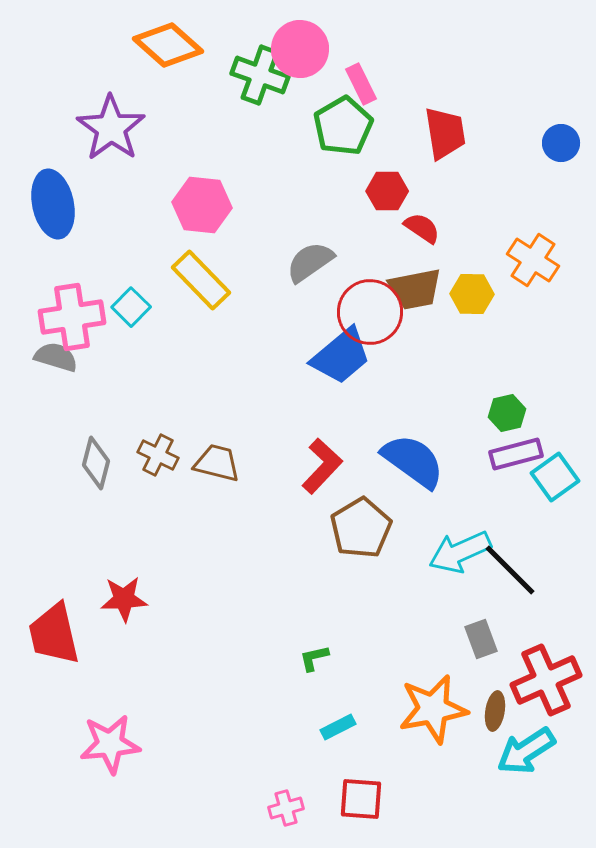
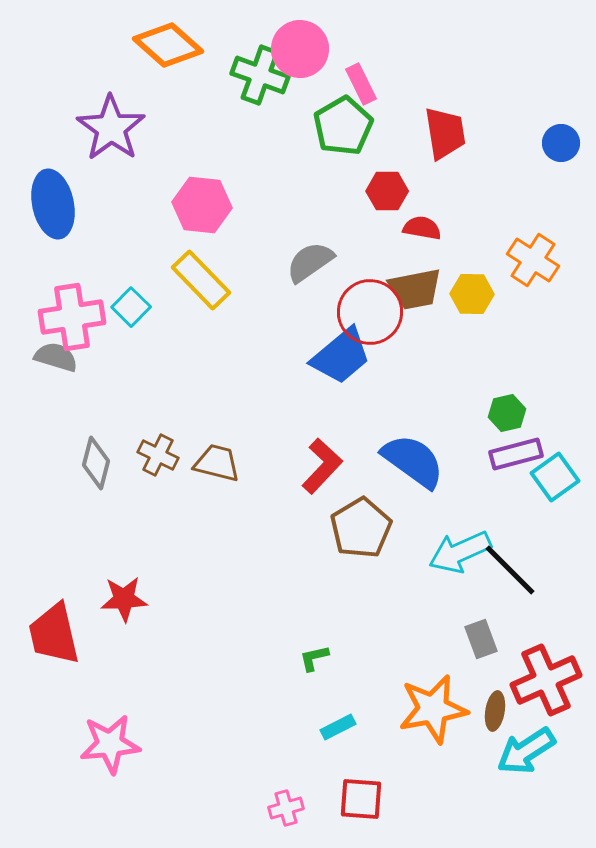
red semicircle at (422, 228): rotated 24 degrees counterclockwise
